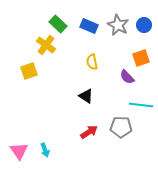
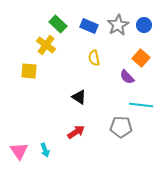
gray star: rotated 15 degrees clockwise
orange square: rotated 30 degrees counterclockwise
yellow semicircle: moved 2 px right, 4 px up
yellow square: rotated 24 degrees clockwise
black triangle: moved 7 px left, 1 px down
red arrow: moved 13 px left
